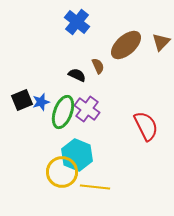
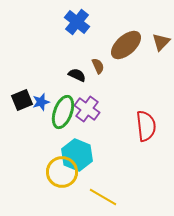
red semicircle: rotated 20 degrees clockwise
yellow line: moved 8 px right, 10 px down; rotated 24 degrees clockwise
